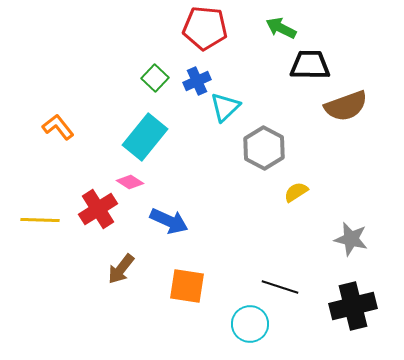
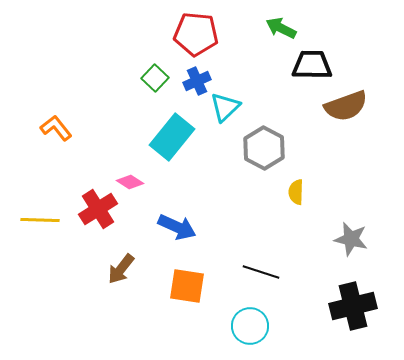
red pentagon: moved 9 px left, 6 px down
black trapezoid: moved 2 px right
orange L-shape: moved 2 px left, 1 px down
cyan rectangle: moved 27 px right
yellow semicircle: rotated 55 degrees counterclockwise
blue arrow: moved 8 px right, 6 px down
black line: moved 19 px left, 15 px up
cyan circle: moved 2 px down
